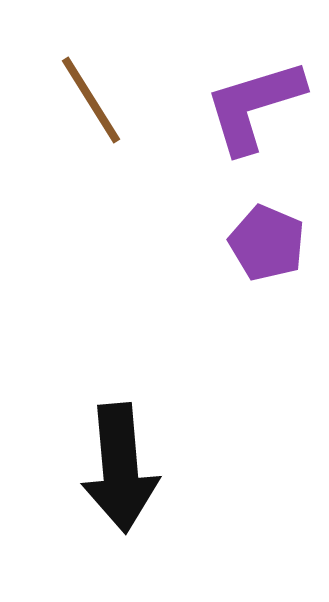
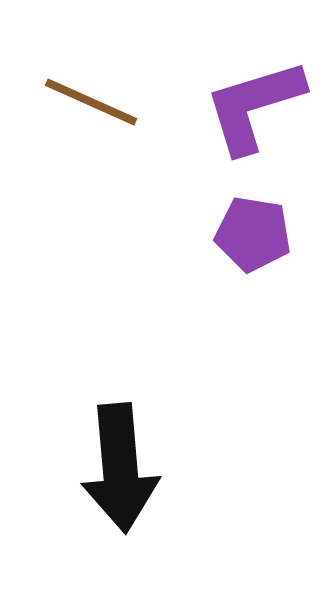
brown line: moved 2 px down; rotated 34 degrees counterclockwise
purple pentagon: moved 14 px left, 9 px up; rotated 14 degrees counterclockwise
